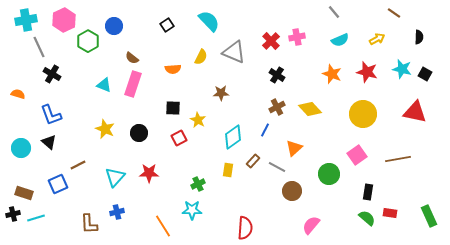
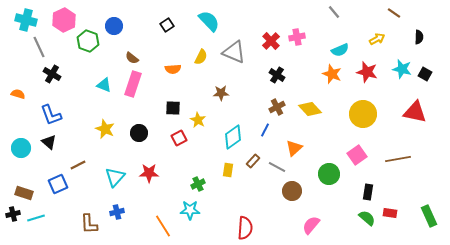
cyan cross at (26, 20): rotated 25 degrees clockwise
cyan semicircle at (340, 40): moved 10 px down
green hexagon at (88, 41): rotated 10 degrees counterclockwise
cyan star at (192, 210): moved 2 px left
